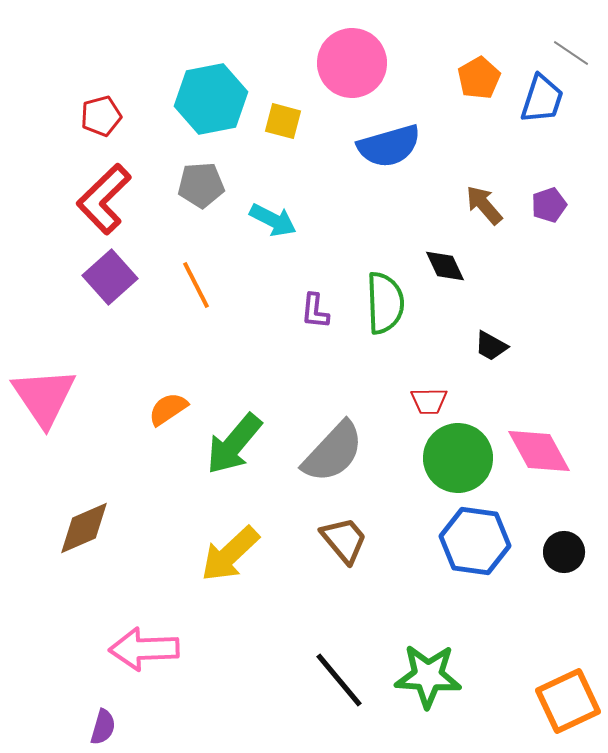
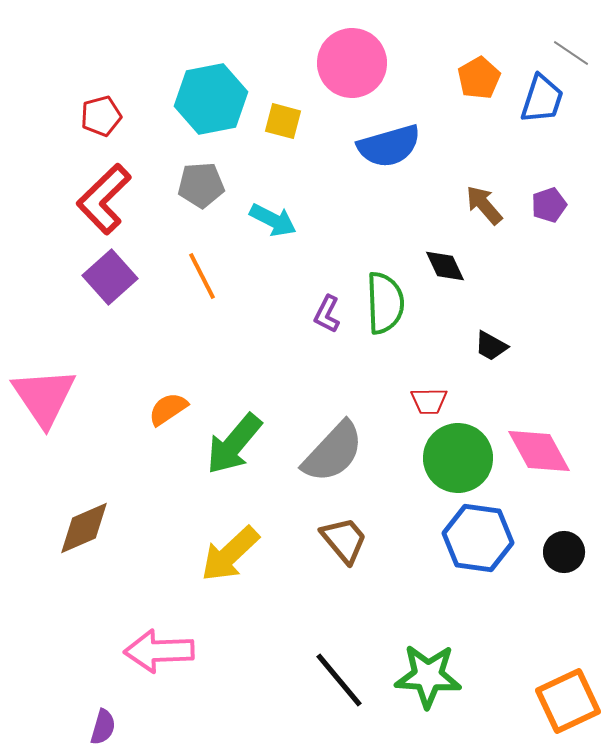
orange line: moved 6 px right, 9 px up
purple L-shape: moved 12 px right, 3 px down; rotated 21 degrees clockwise
blue hexagon: moved 3 px right, 3 px up
pink arrow: moved 15 px right, 2 px down
